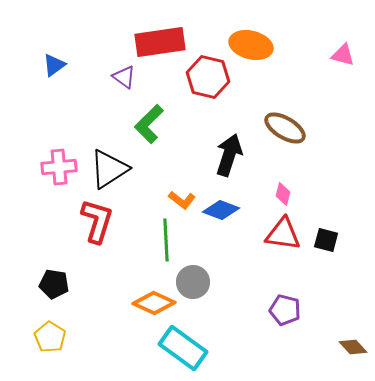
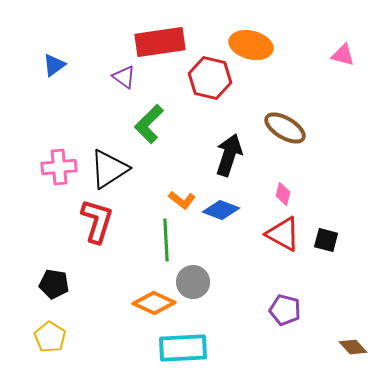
red hexagon: moved 2 px right, 1 px down
red triangle: rotated 21 degrees clockwise
cyan rectangle: rotated 39 degrees counterclockwise
